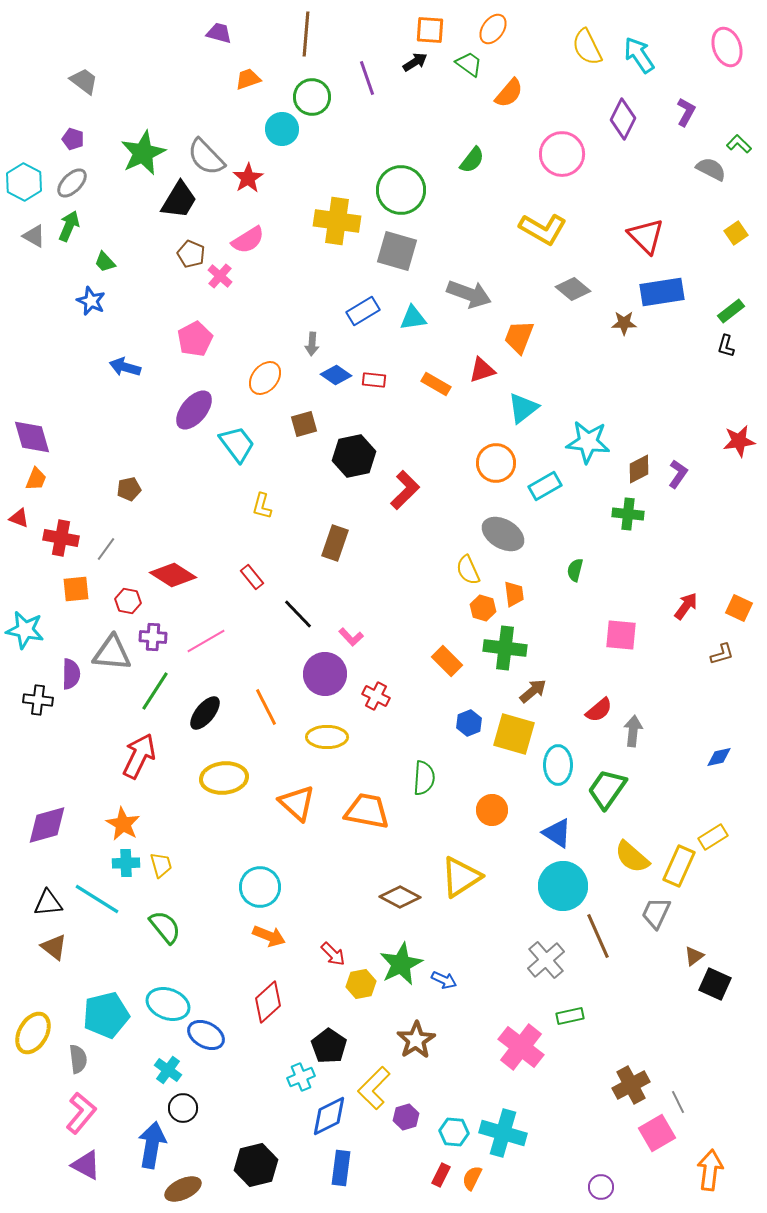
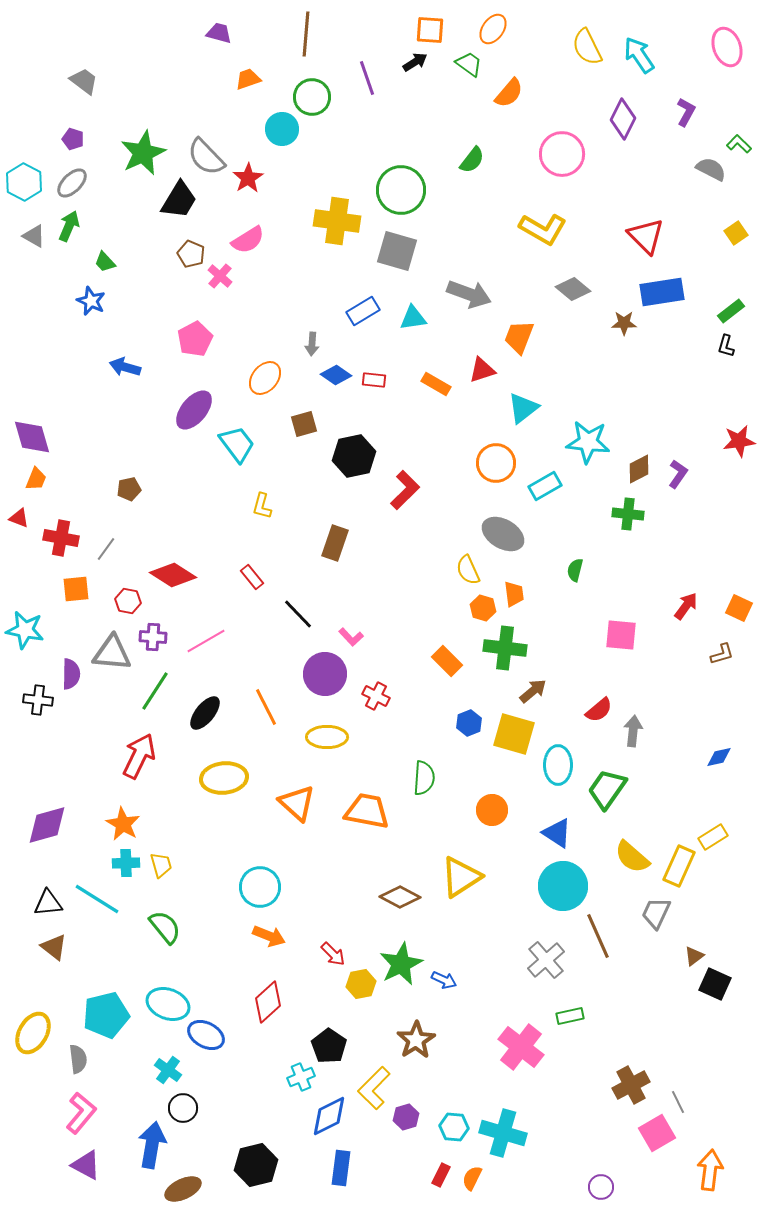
cyan hexagon at (454, 1132): moved 5 px up
